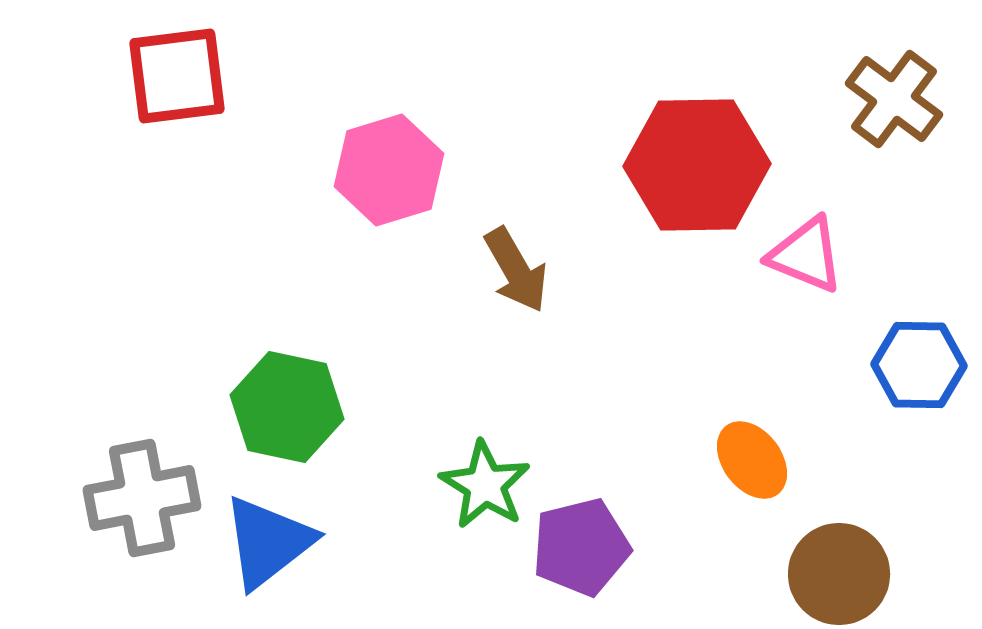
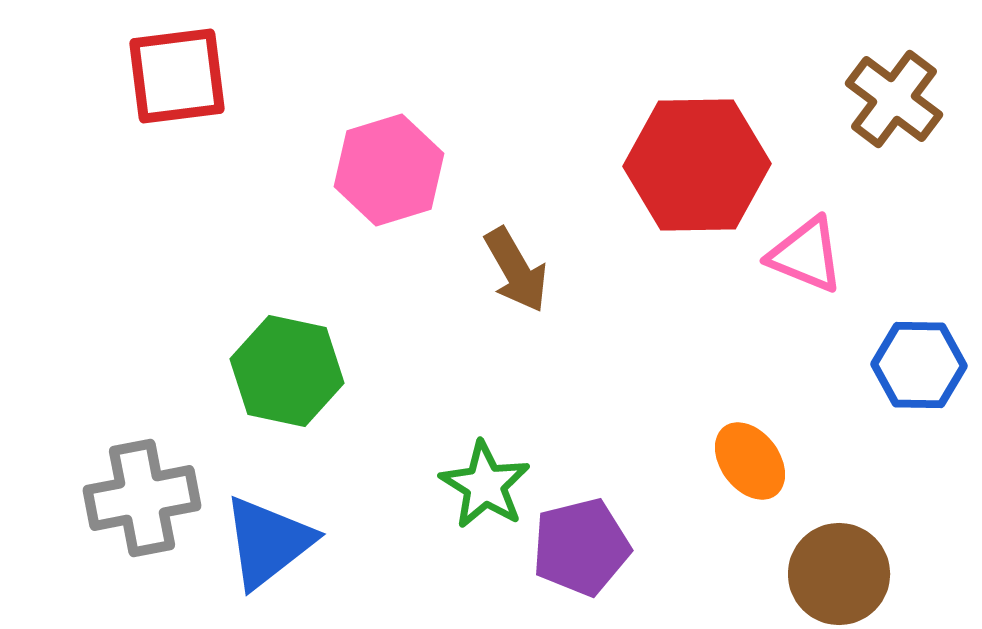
green hexagon: moved 36 px up
orange ellipse: moved 2 px left, 1 px down
